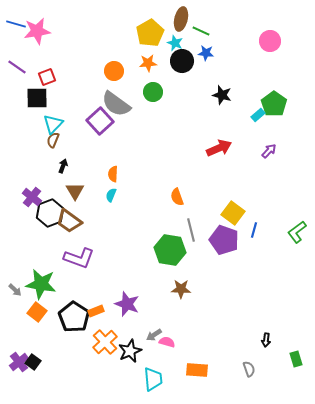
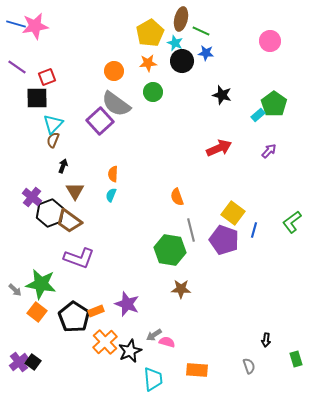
pink star at (37, 31): moved 2 px left, 5 px up
green L-shape at (297, 232): moved 5 px left, 10 px up
gray semicircle at (249, 369): moved 3 px up
